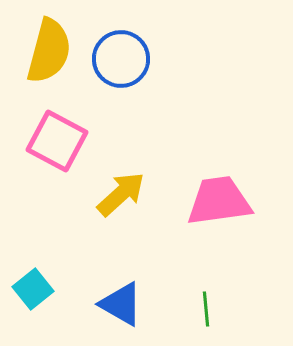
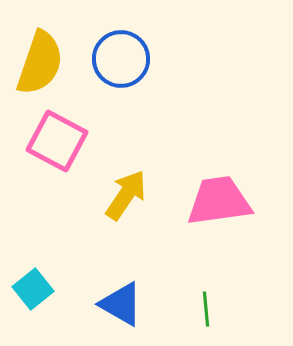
yellow semicircle: moved 9 px left, 12 px down; rotated 4 degrees clockwise
yellow arrow: moved 5 px right, 1 px down; rotated 14 degrees counterclockwise
